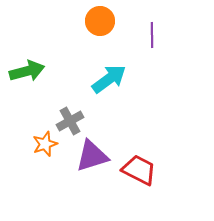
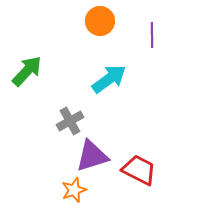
green arrow: rotated 32 degrees counterclockwise
orange star: moved 29 px right, 46 px down
